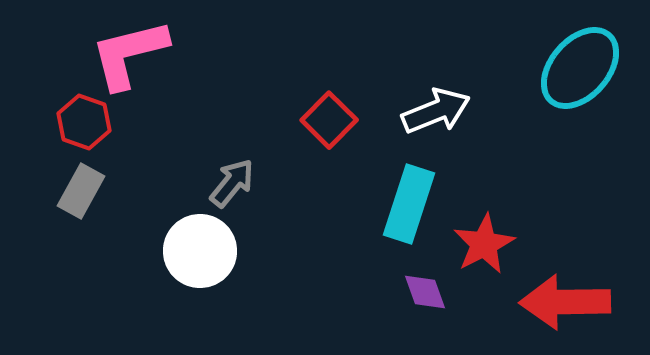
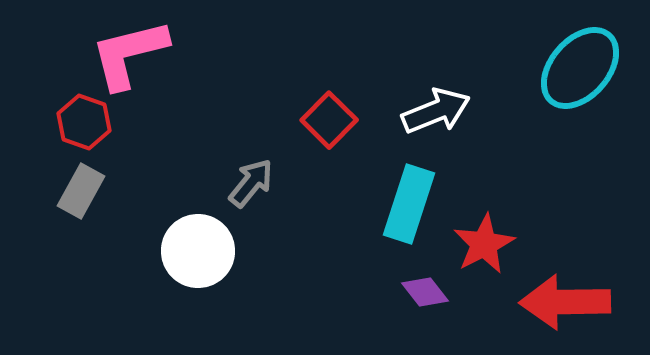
gray arrow: moved 19 px right
white circle: moved 2 px left
purple diamond: rotated 18 degrees counterclockwise
